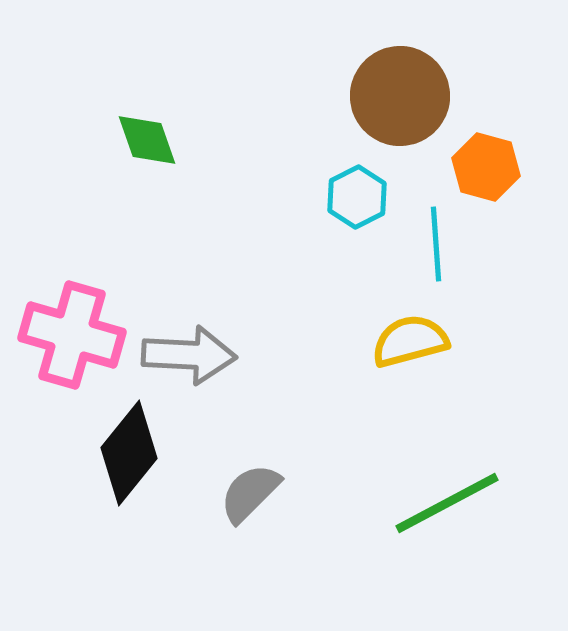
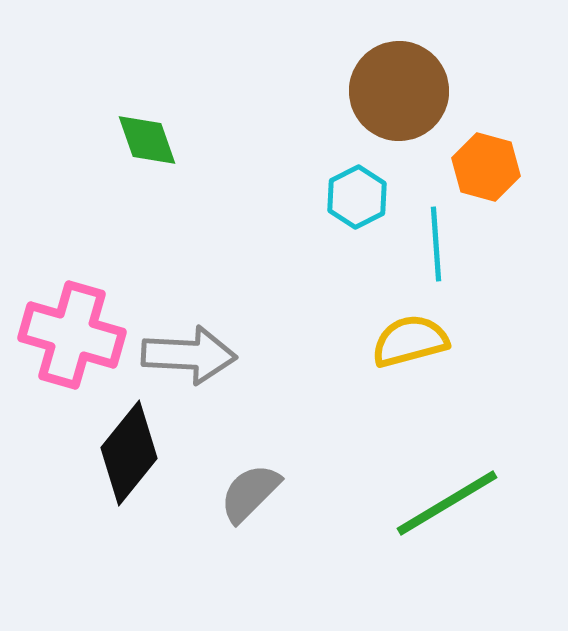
brown circle: moved 1 px left, 5 px up
green line: rotated 3 degrees counterclockwise
